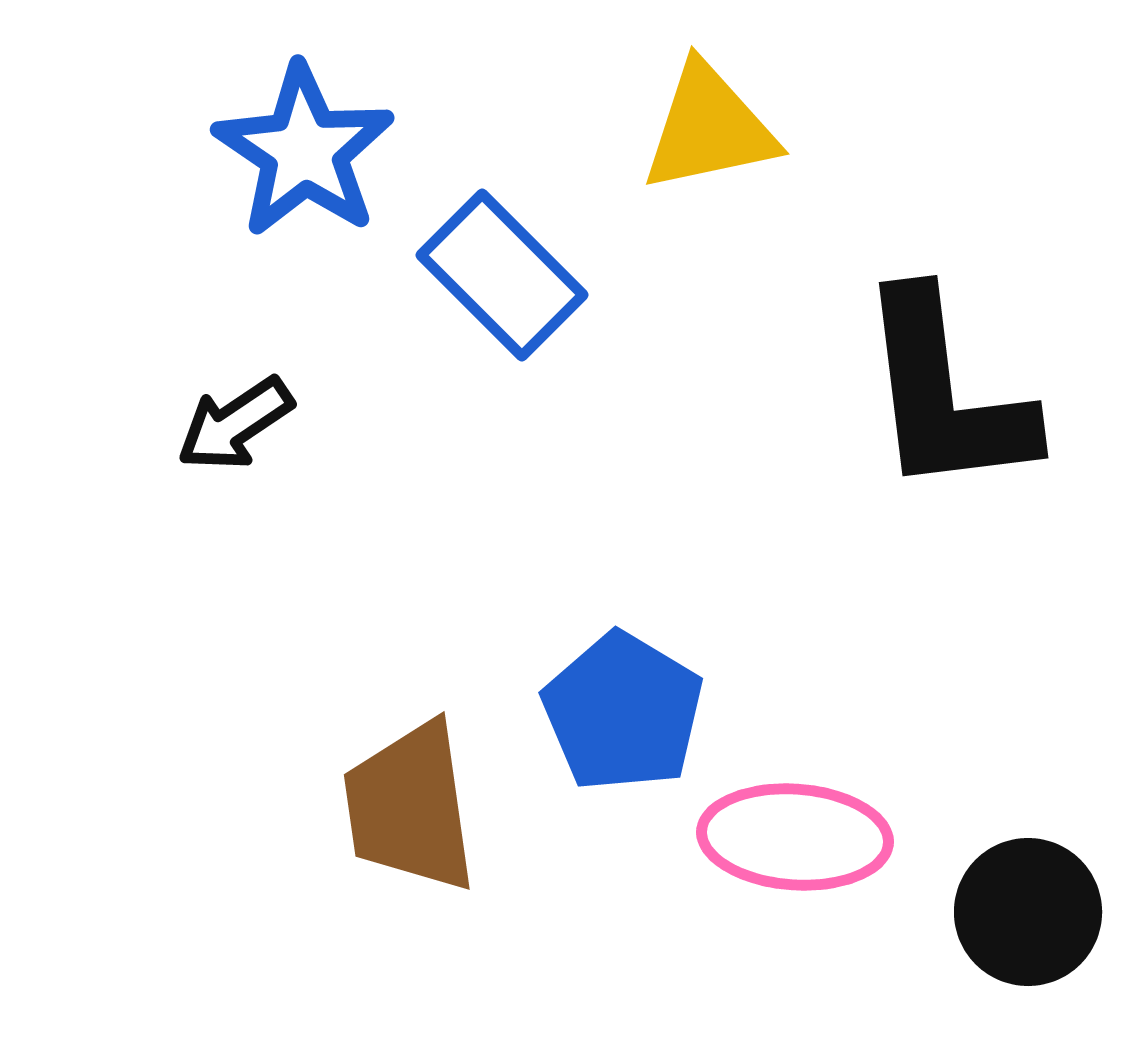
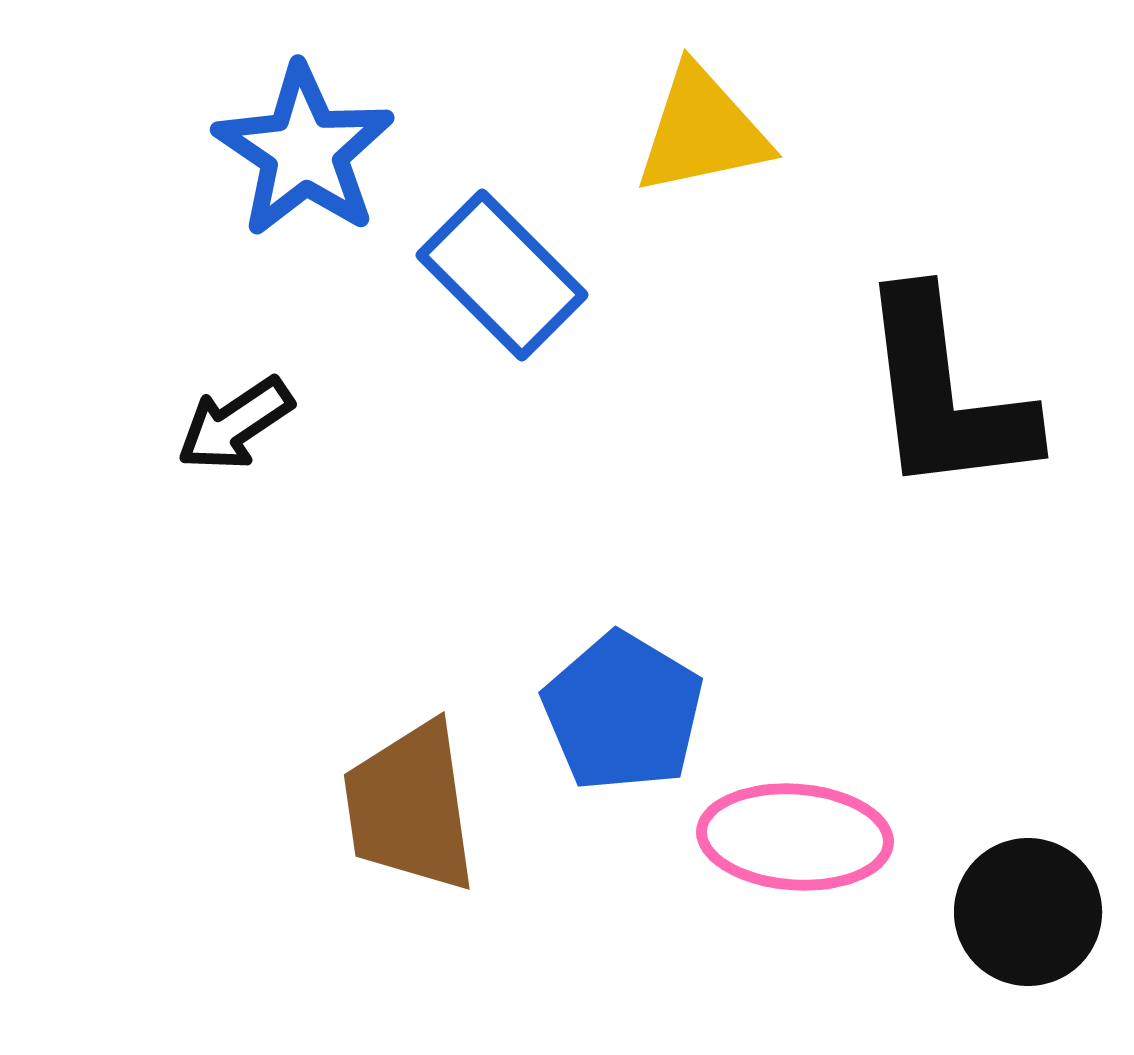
yellow triangle: moved 7 px left, 3 px down
